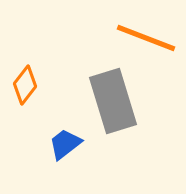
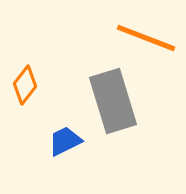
blue trapezoid: moved 3 px up; rotated 12 degrees clockwise
